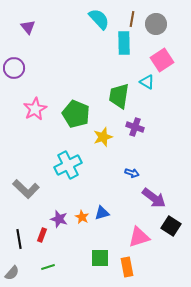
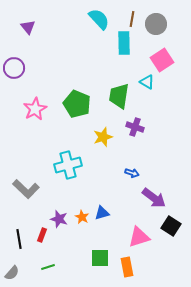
green pentagon: moved 1 px right, 10 px up
cyan cross: rotated 12 degrees clockwise
